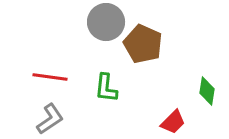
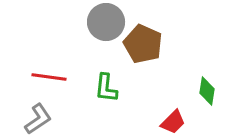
red line: moved 1 px left
gray L-shape: moved 12 px left
